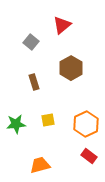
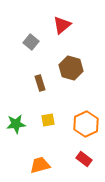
brown hexagon: rotated 15 degrees counterclockwise
brown rectangle: moved 6 px right, 1 px down
red rectangle: moved 5 px left, 3 px down
